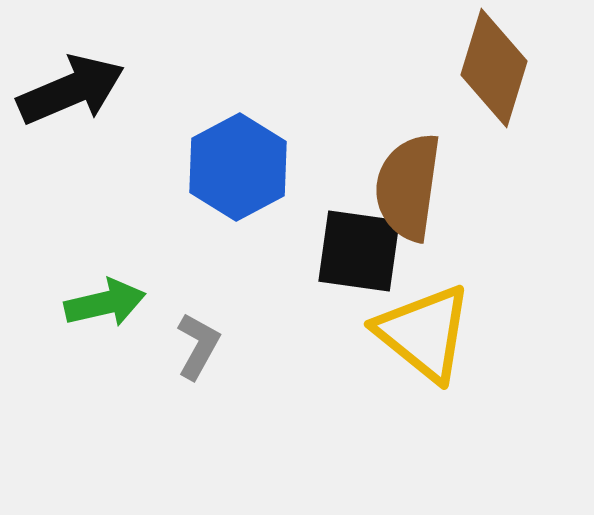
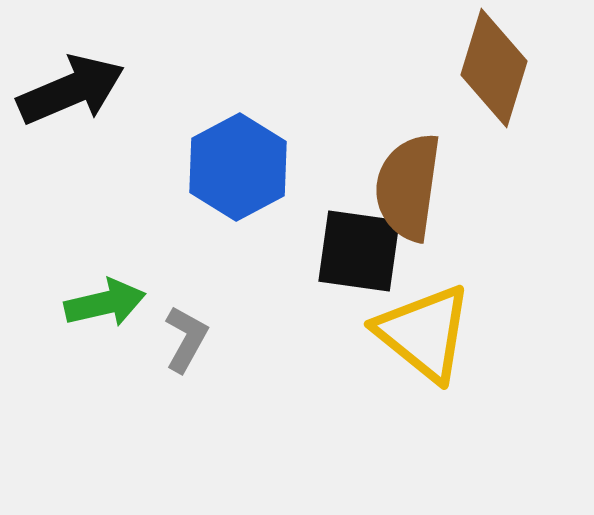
gray L-shape: moved 12 px left, 7 px up
